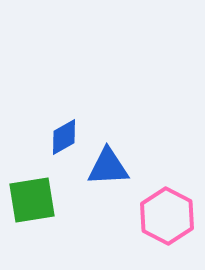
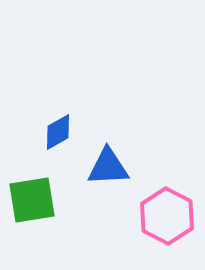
blue diamond: moved 6 px left, 5 px up
